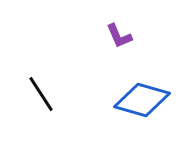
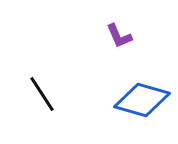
black line: moved 1 px right
